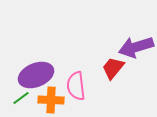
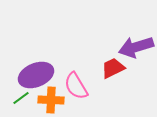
red trapezoid: rotated 25 degrees clockwise
pink semicircle: rotated 24 degrees counterclockwise
